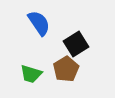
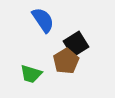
blue semicircle: moved 4 px right, 3 px up
brown pentagon: moved 8 px up
